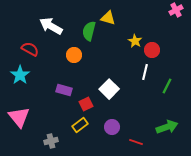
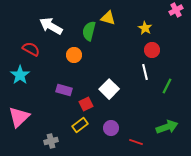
yellow star: moved 10 px right, 13 px up
red semicircle: moved 1 px right
white line: rotated 28 degrees counterclockwise
pink triangle: rotated 25 degrees clockwise
purple circle: moved 1 px left, 1 px down
